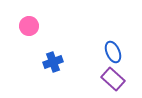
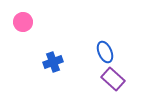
pink circle: moved 6 px left, 4 px up
blue ellipse: moved 8 px left
